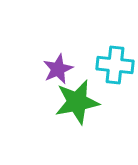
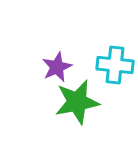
purple star: moved 1 px left, 2 px up
